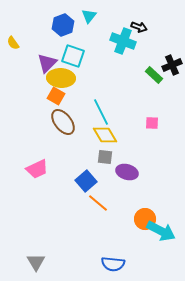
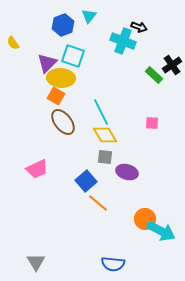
black cross: rotated 12 degrees counterclockwise
